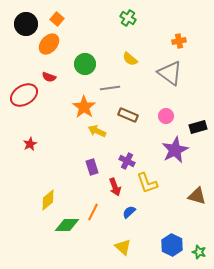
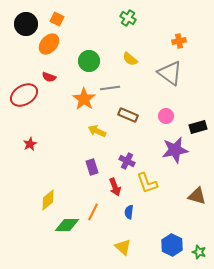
orange square: rotated 16 degrees counterclockwise
green circle: moved 4 px right, 3 px up
orange star: moved 8 px up
purple star: rotated 16 degrees clockwise
blue semicircle: rotated 40 degrees counterclockwise
